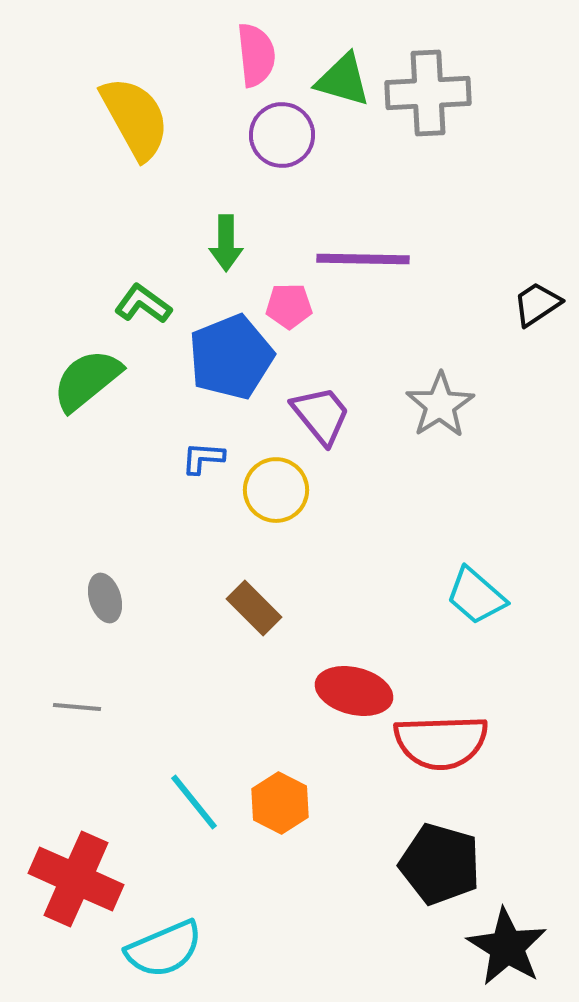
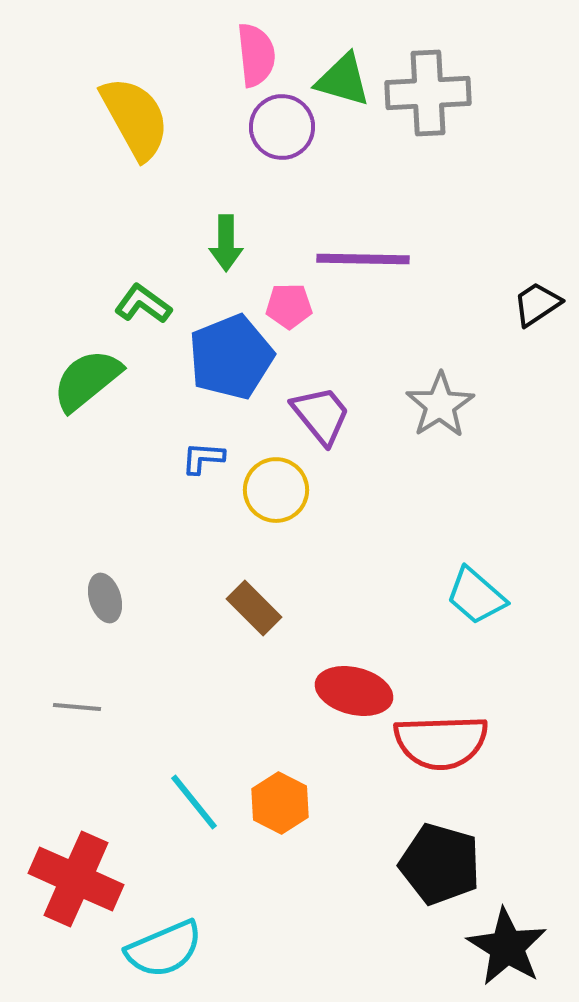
purple circle: moved 8 px up
